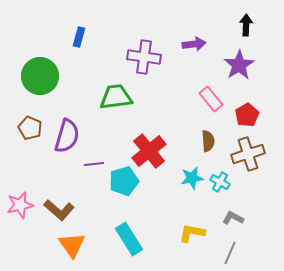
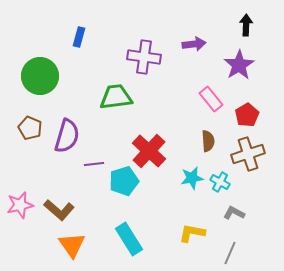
red cross: rotated 8 degrees counterclockwise
gray L-shape: moved 1 px right, 5 px up
